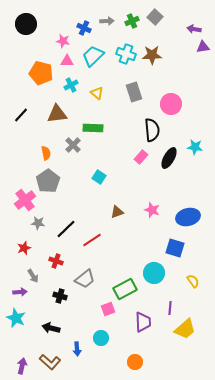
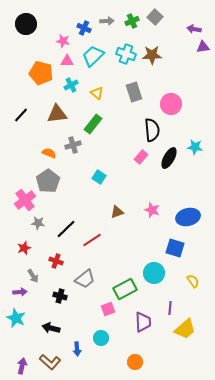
green rectangle at (93, 128): moved 4 px up; rotated 54 degrees counterclockwise
gray cross at (73, 145): rotated 28 degrees clockwise
orange semicircle at (46, 153): moved 3 px right; rotated 56 degrees counterclockwise
